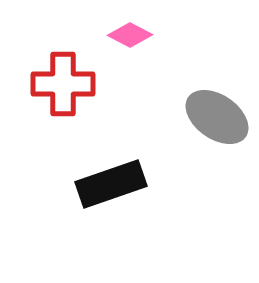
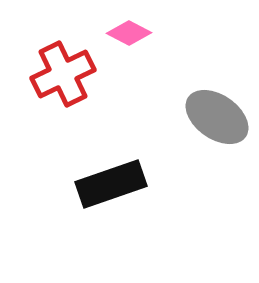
pink diamond: moved 1 px left, 2 px up
red cross: moved 10 px up; rotated 26 degrees counterclockwise
